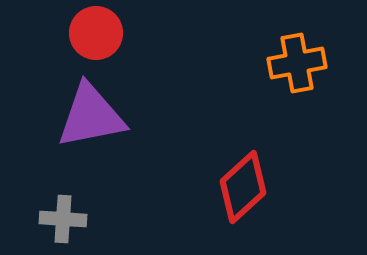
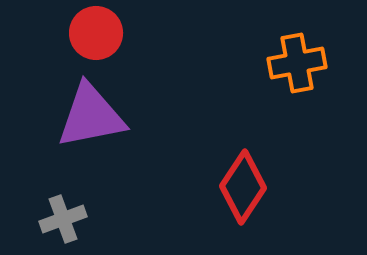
red diamond: rotated 14 degrees counterclockwise
gray cross: rotated 24 degrees counterclockwise
